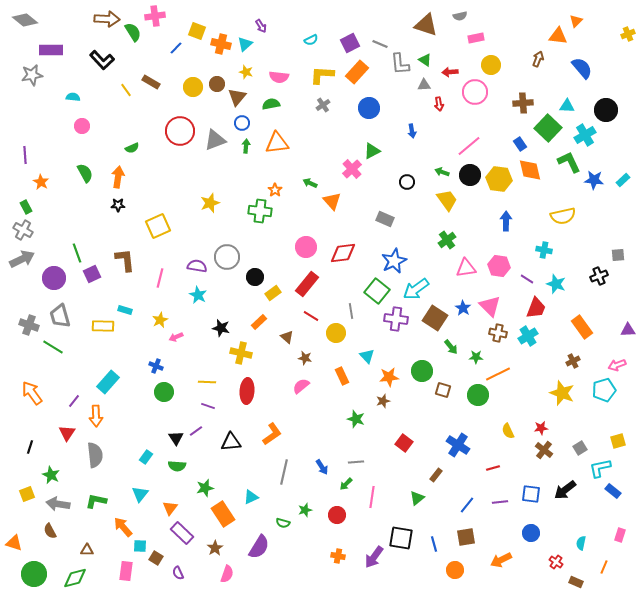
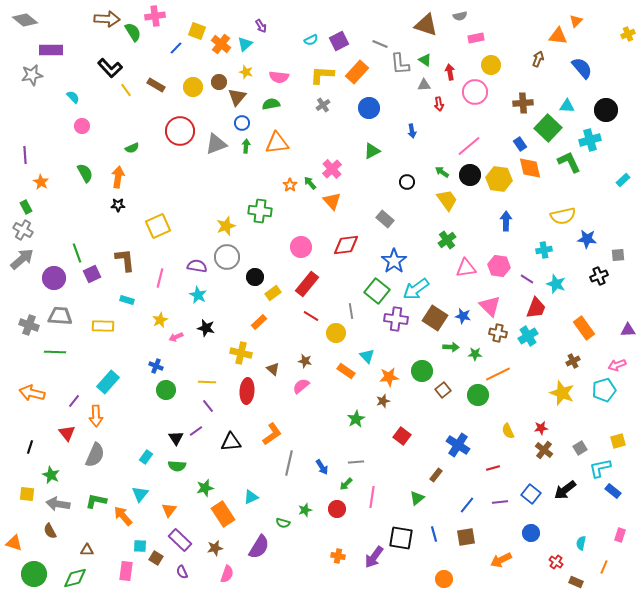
purple square at (350, 43): moved 11 px left, 2 px up
orange cross at (221, 44): rotated 24 degrees clockwise
black L-shape at (102, 60): moved 8 px right, 8 px down
red arrow at (450, 72): rotated 84 degrees clockwise
brown rectangle at (151, 82): moved 5 px right, 3 px down
brown circle at (217, 84): moved 2 px right, 2 px up
cyan semicircle at (73, 97): rotated 40 degrees clockwise
cyan cross at (585, 135): moved 5 px right, 5 px down; rotated 15 degrees clockwise
gray triangle at (215, 140): moved 1 px right, 4 px down
pink cross at (352, 169): moved 20 px left
orange diamond at (530, 170): moved 2 px up
green arrow at (442, 172): rotated 16 degrees clockwise
blue star at (594, 180): moved 7 px left, 59 px down
green arrow at (310, 183): rotated 24 degrees clockwise
orange star at (275, 190): moved 15 px right, 5 px up
yellow star at (210, 203): moved 16 px right, 23 px down
gray rectangle at (385, 219): rotated 18 degrees clockwise
pink circle at (306, 247): moved 5 px left
cyan cross at (544, 250): rotated 21 degrees counterclockwise
red diamond at (343, 253): moved 3 px right, 8 px up
gray arrow at (22, 259): rotated 15 degrees counterclockwise
blue star at (394, 261): rotated 10 degrees counterclockwise
blue star at (463, 308): moved 8 px down; rotated 21 degrees counterclockwise
cyan rectangle at (125, 310): moved 2 px right, 10 px up
gray trapezoid at (60, 316): rotated 110 degrees clockwise
orange rectangle at (582, 327): moved 2 px right, 1 px down
black star at (221, 328): moved 15 px left
brown triangle at (287, 337): moved 14 px left, 32 px down
green line at (53, 347): moved 2 px right, 5 px down; rotated 30 degrees counterclockwise
green arrow at (451, 347): rotated 49 degrees counterclockwise
green star at (476, 357): moved 1 px left, 3 px up
brown star at (305, 358): moved 3 px down
orange rectangle at (342, 376): moved 4 px right, 5 px up; rotated 30 degrees counterclockwise
brown square at (443, 390): rotated 35 degrees clockwise
green circle at (164, 392): moved 2 px right, 2 px up
orange arrow at (32, 393): rotated 40 degrees counterclockwise
purple line at (208, 406): rotated 32 degrees clockwise
green star at (356, 419): rotated 24 degrees clockwise
red triangle at (67, 433): rotated 12 degrees counterclockwise
red square at (404, 443): moved 2 px left, 7 px up
gray semicircle at (95, 455): rotated 30 degrees clockwise
gray line at (284, 472): moved 5 px right, 9 px up
yellow square at (27, 494): rotated 28 degrees clockwise
blue square at (531, 494): rotated 30 degrees clockwise
orange triangle at (170, 508): moved 1 px left, 2 px down
red circle at (337, 515): moved 6 px up
orange arrow at (123, 527): moved 11 px up
purple rectangle at (182, 533): moved 2 px left, 7 px down
blue line at (434, 544): moved 10 px up
brown star at (215, 548): rotated 21 degrees clockwise
orange circle at (455, 570): moved 11 px left, 9 px down
purple semicircle at (178, 573): moved 4 px right, 1 px up
